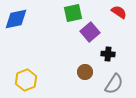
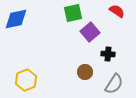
red semicircle: moved 2 px left, 1 px up
